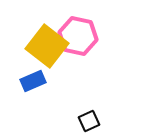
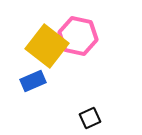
black square: moved 1 px right, 3 px up
